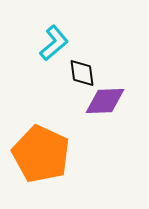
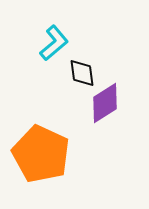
purple diamond: moved 2 px down; rotated 30 degrees counterclockwise
